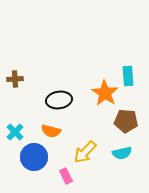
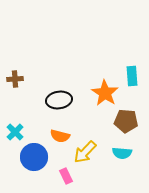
cyan rectangle: moved 4 px right
orange semicircle: moved 9 px right, 5 px down
cyan semicircle: rotated 18 degrees clockwise
